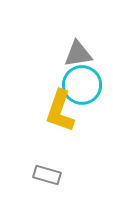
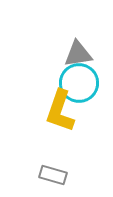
cyan circle: moved 3 px left, 2 px up
gray rectangle: moved 6 px right
